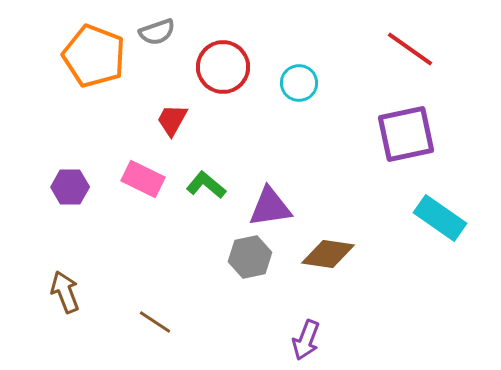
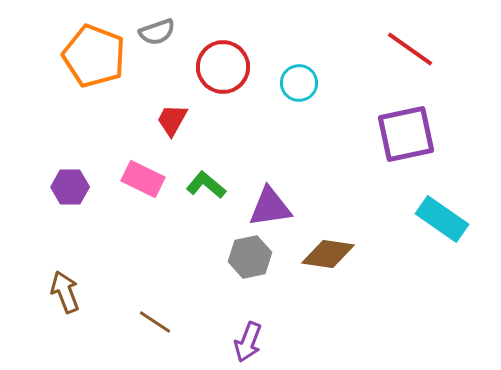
cyan rectangle: moved 2 px right, 1 px down
purple arrow: moved 58 px left, 2 px down
